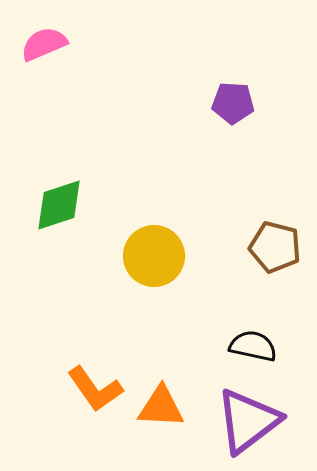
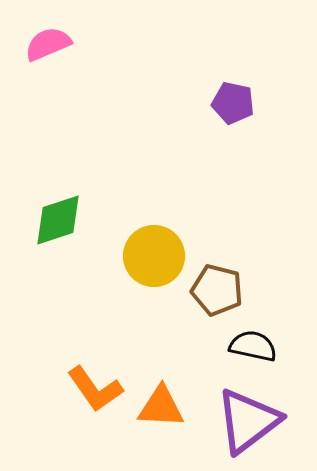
pink semicircle: moved 4 px right
purple pentagon: rotated 9 degrees clockwise
green diamond: moved 1 px left, 15 px down
brown pentagon: moved 58 px left, 43 px down
